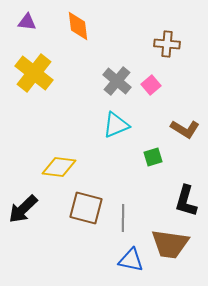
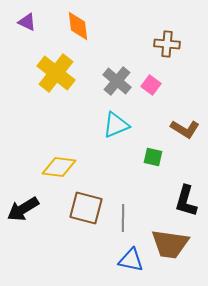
purple triangle: rotated 18 degrees clockwise
yellow cross: moved 22 px right
pink square: rotated 12 degrees counterclockwise
green square: rotated 30 degrees clockwise
black arrow: rotated 12 degrees clockwise
